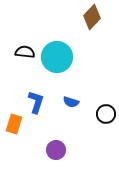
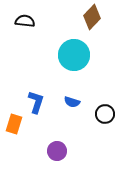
black semicircle: moved 31 px up
cyan circle: moved 17 px right, 2 px up
blue semicircle: moved 1 px right
black circle: moved 1 px left
purple circle: moved 1 px right, 1 px down
